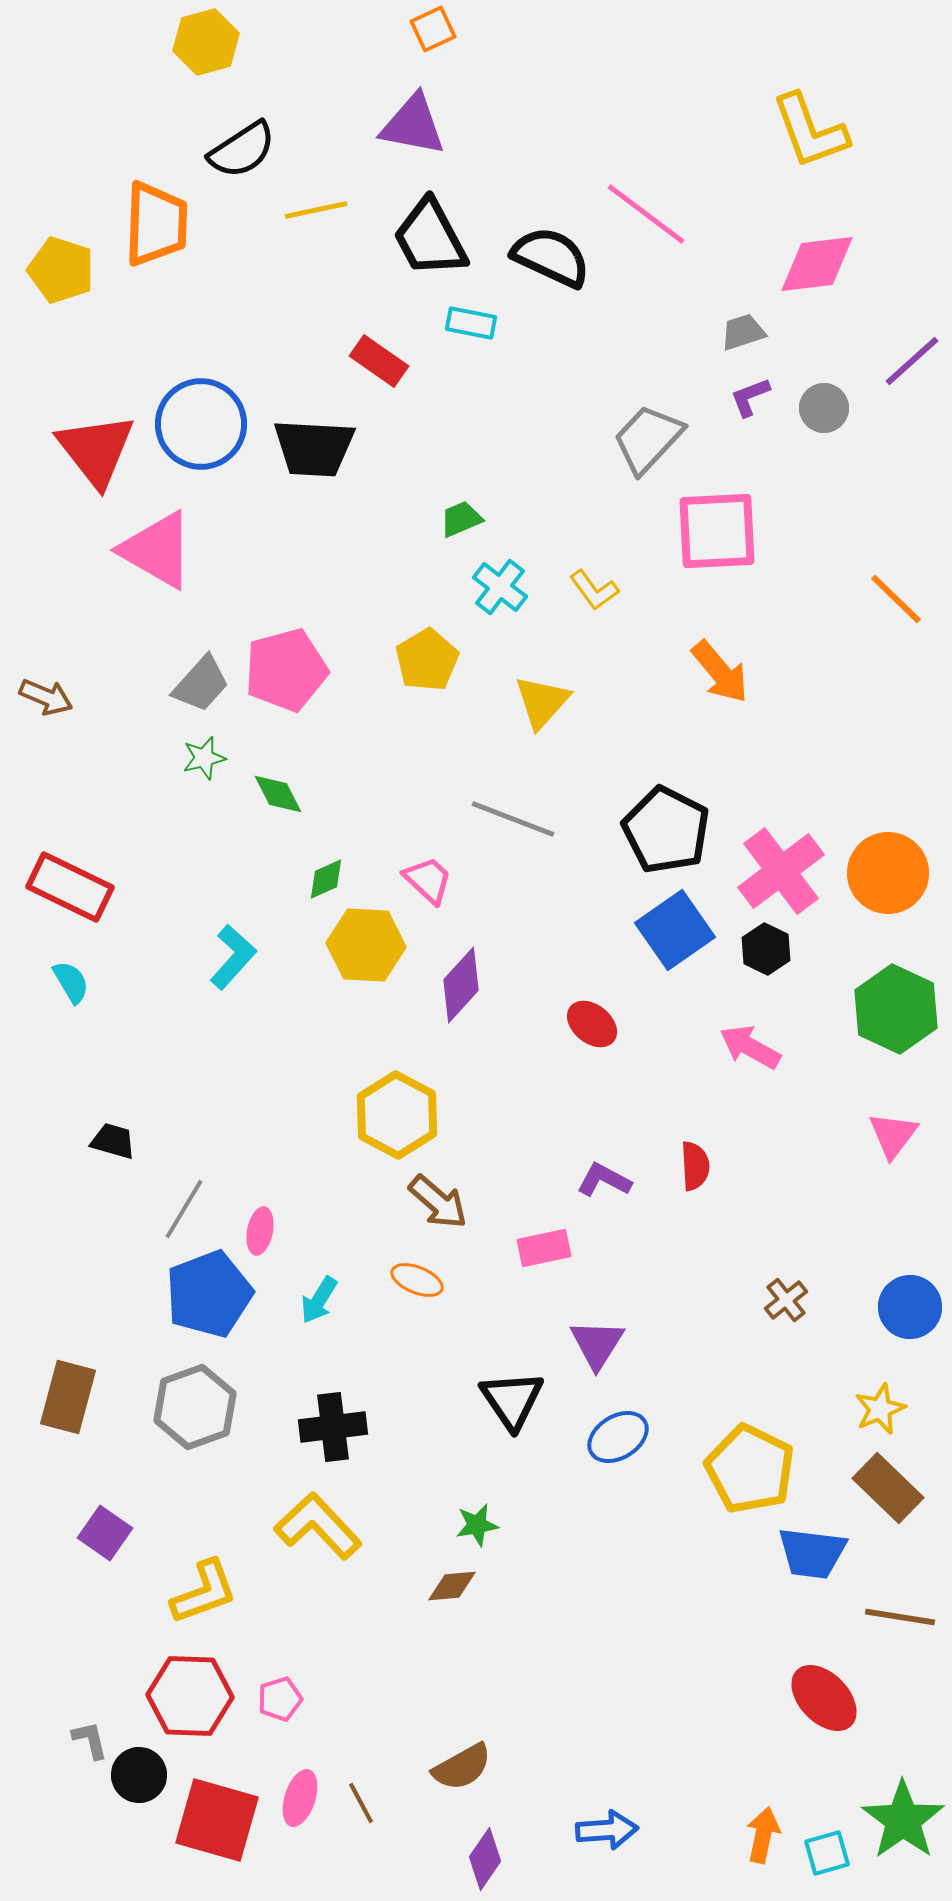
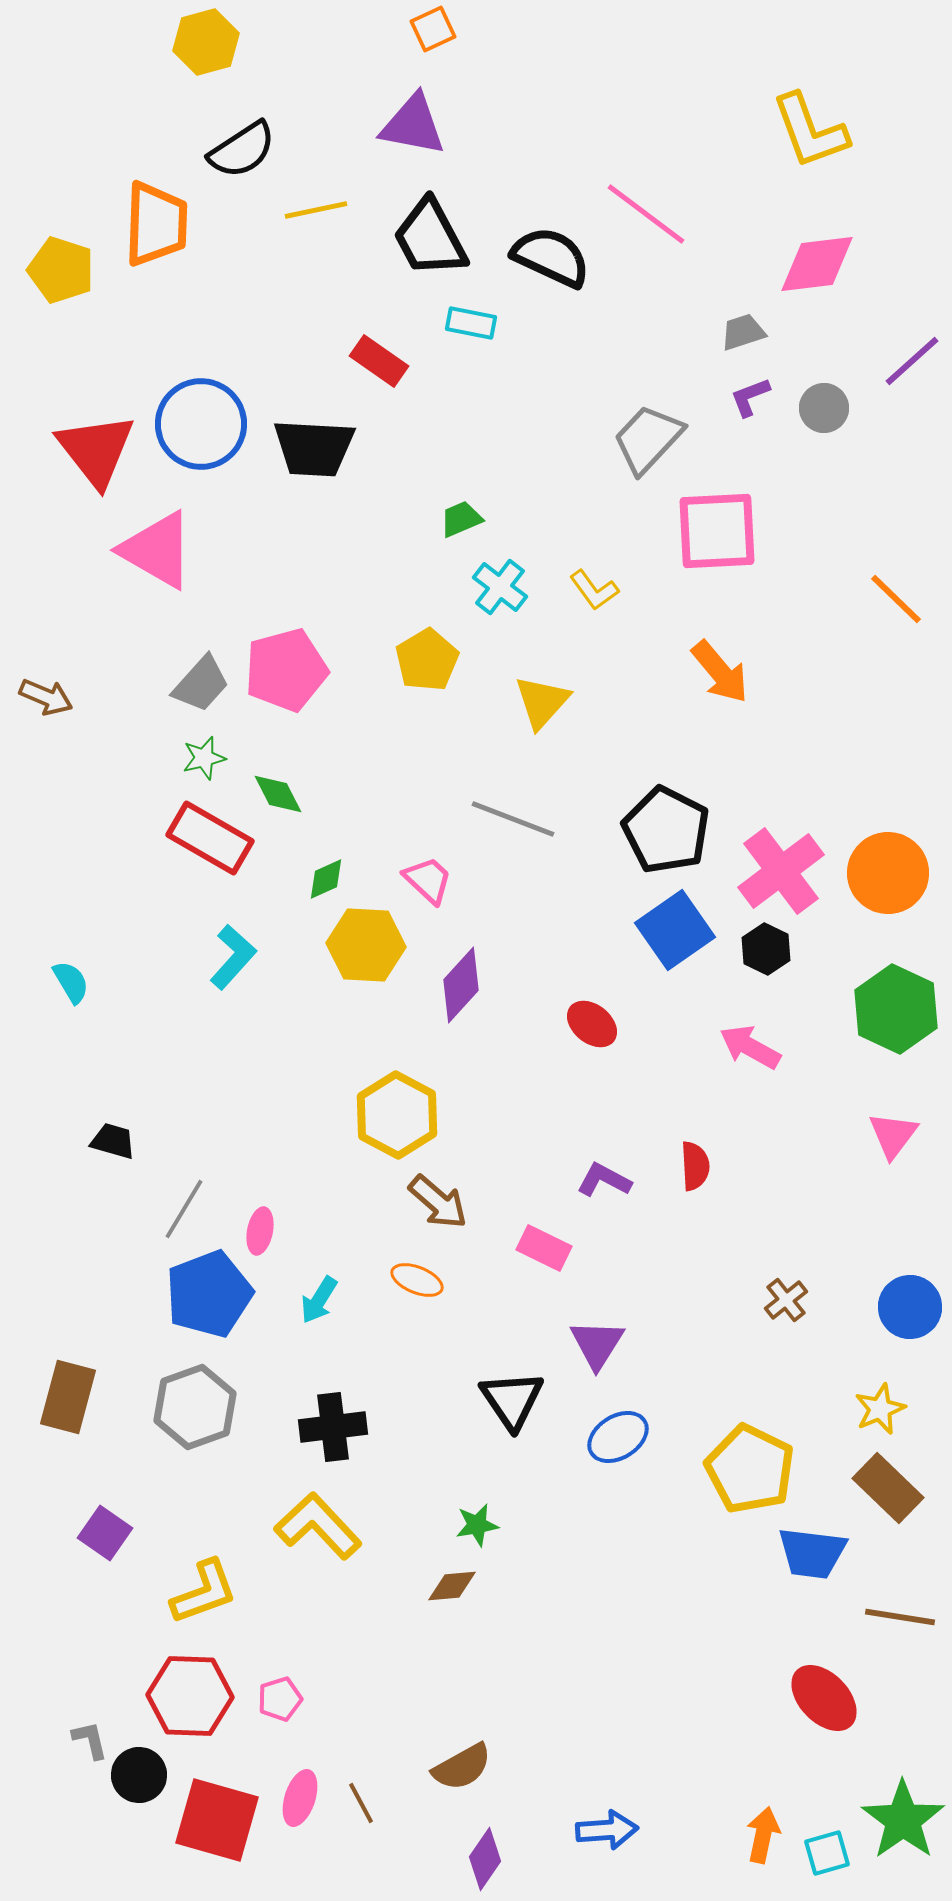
red rectangle at (70, 887): moved 140 px right, 49 px up; rotated 4 degrees clockwise
pink rectangle at (544, 1248): rotated 38 degrees clockwise
